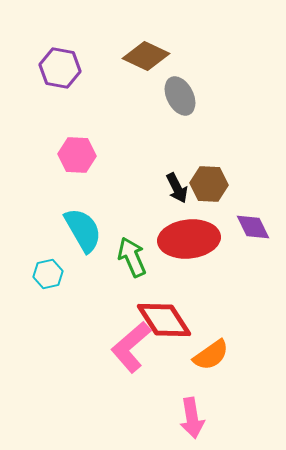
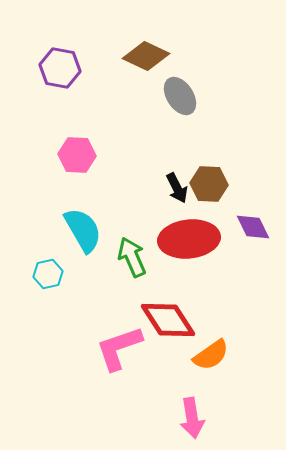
gray ellipse: rotated 6 degrees counterclockwise
red diamond: moved 4 px right
pink L-shape: moved 12 px left, 1 px down; rotated 22 degrees clockwise
